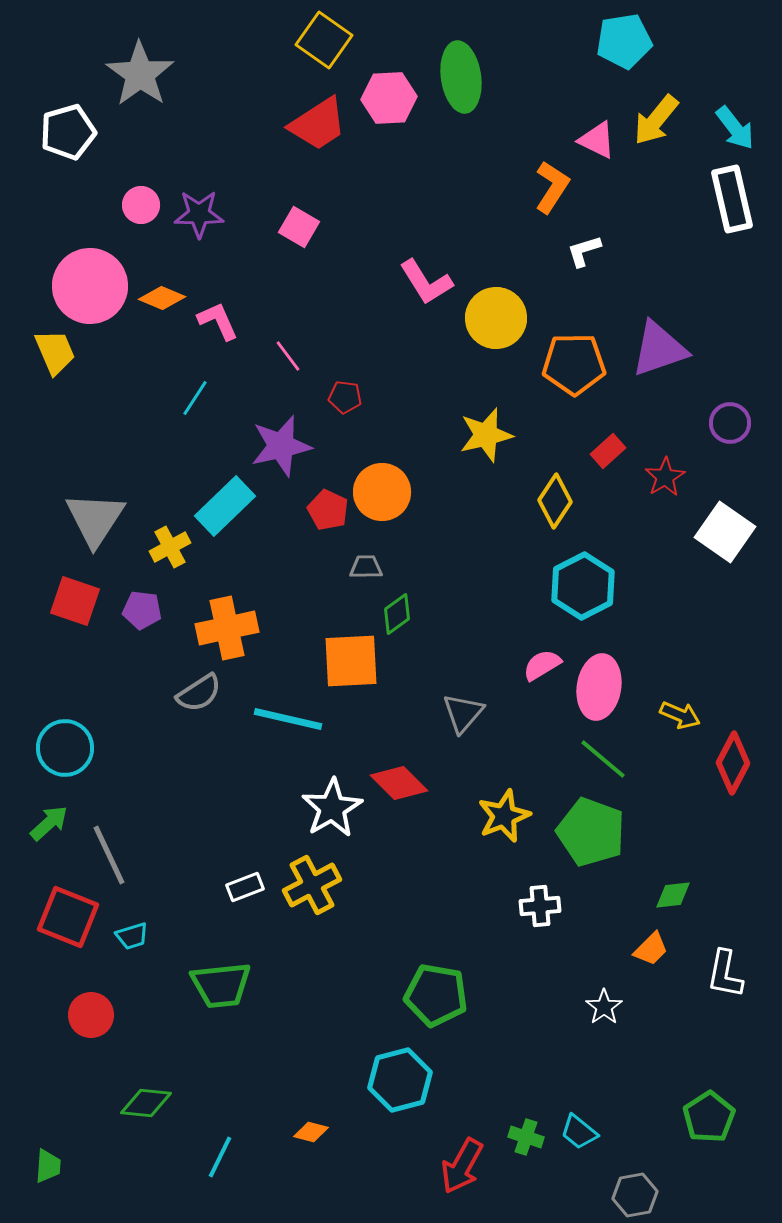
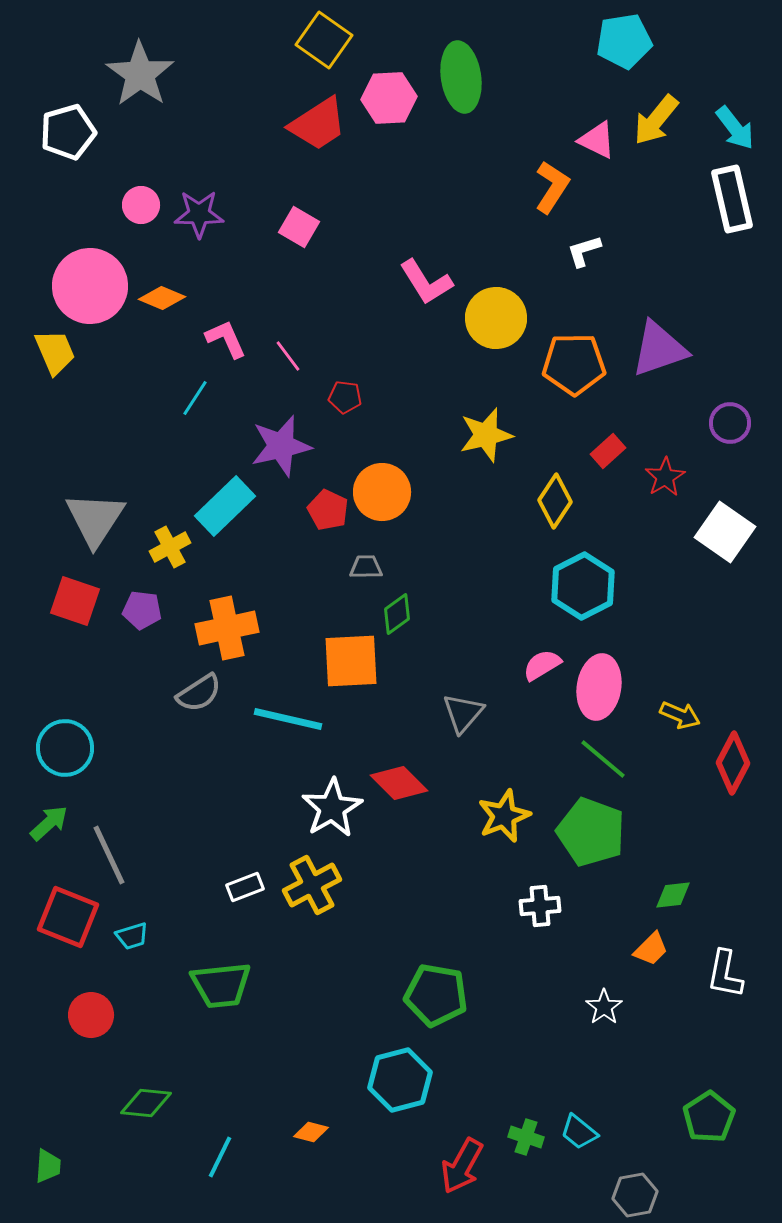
pink L-shape at (218, 321): moved 8 px right, 18 px down
